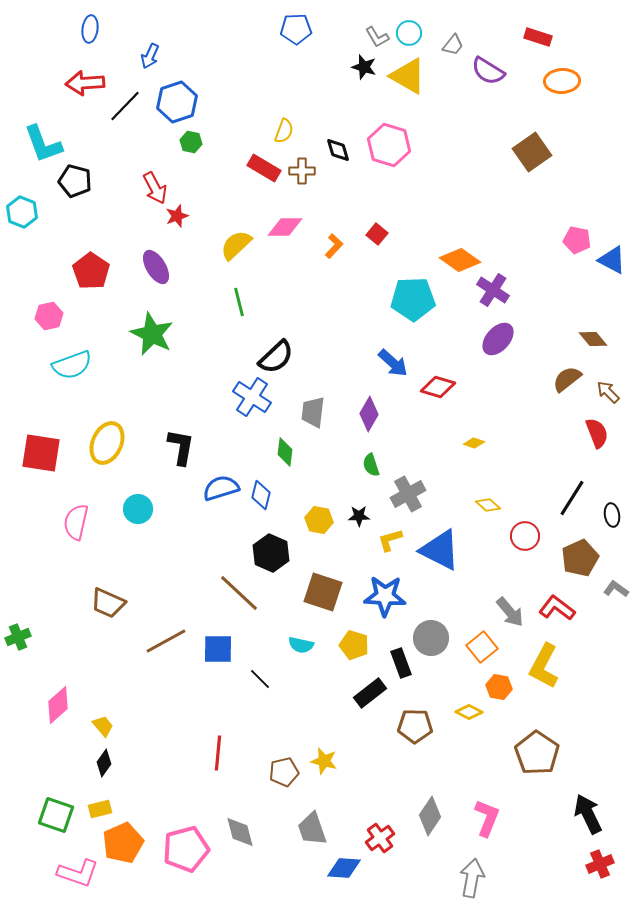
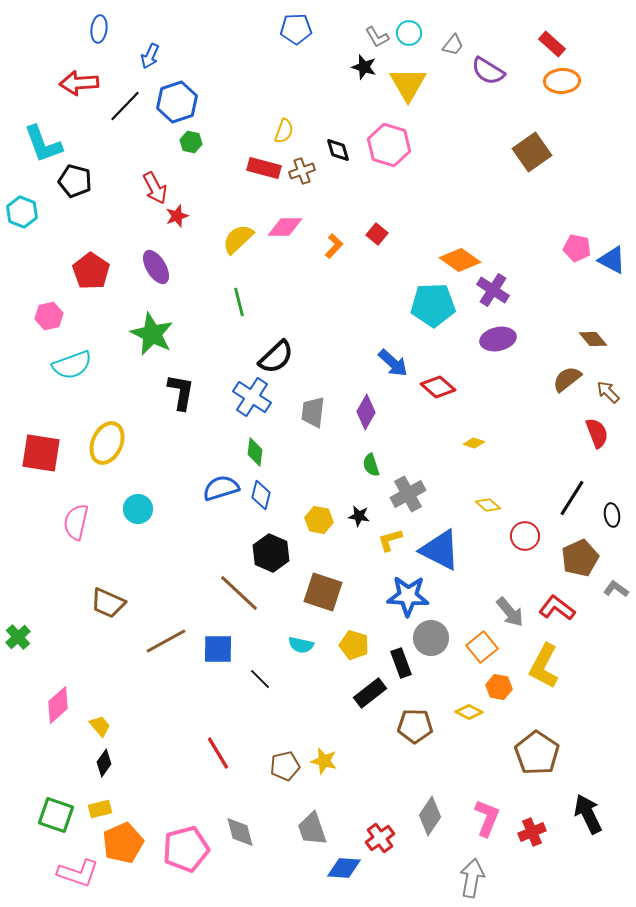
blue ellipse at (90, 29): moved 9 px right
red rectangle at (538, 37): moved 14 px right, 7 px down; rotated 24 degrees clockwise
yellow triangle at (408, 76): moved 8 px down; rotated 30 degrees clockwise
red arrow at (85, 83): moved 6 px left
red rectangle at (264, 168): rotated 16 degrees counterclockwise
brown cross at (302, 171): rotated 20 degrees counterclockwise
pink pentagon at (577, 240): moved 8 px down
yellow semicircle at (236, 245): moved 2 px right, 6 px up
cyan pentagon at (413, 299): moved 20 px right, 6 px down
purple ellipse at (498, 339): rotated 36 degrees clockwise
red diamond at (438, 387): rotated 24 degrees clockwise
purple diamond at (369, 414): moved 3 px left, 2 px up
black L-shape at (181, 447): moved 55 px up
green diamond at (285, 452): moved 30 px left
black star at (359, 516): rotated 10 degrees clockwise
blue star at (385, 596): moved 23 px right
green cross at (18, 637): rotated 20 degrees counterclockwise
yellow trapezoid at (103, 726): moved 3 px left
red line at (218, 753): rotated 36 degrees counterclockwise
brown pentagon at (284, 772): moved 1 px right, 6 px up
red cross at (600, 864): moved 68 px left, 32 px up
